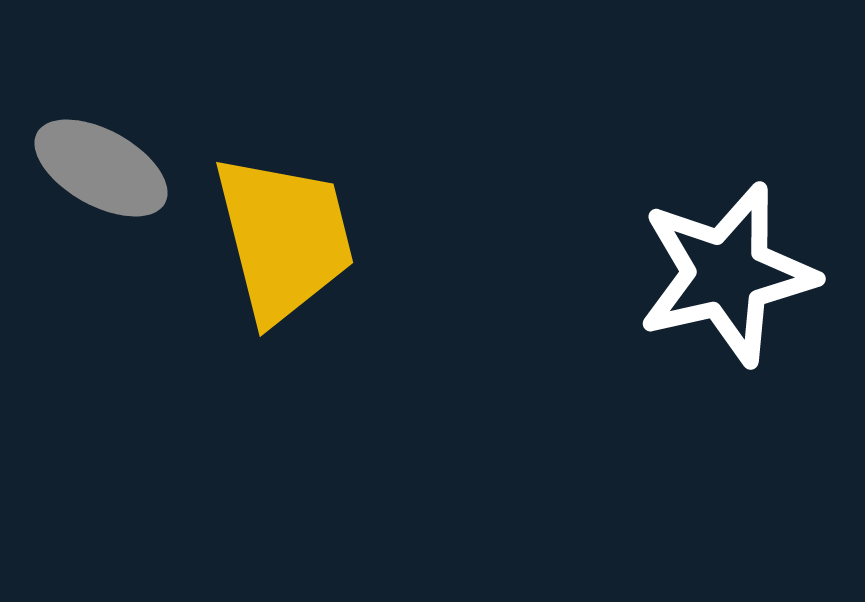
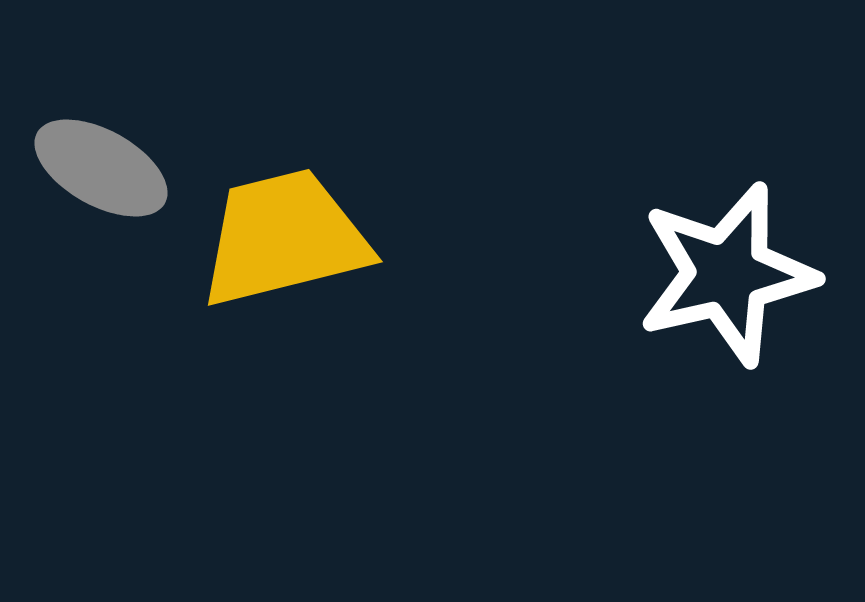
yellow trapezoid: rotated 90 degrees counterclockwise
